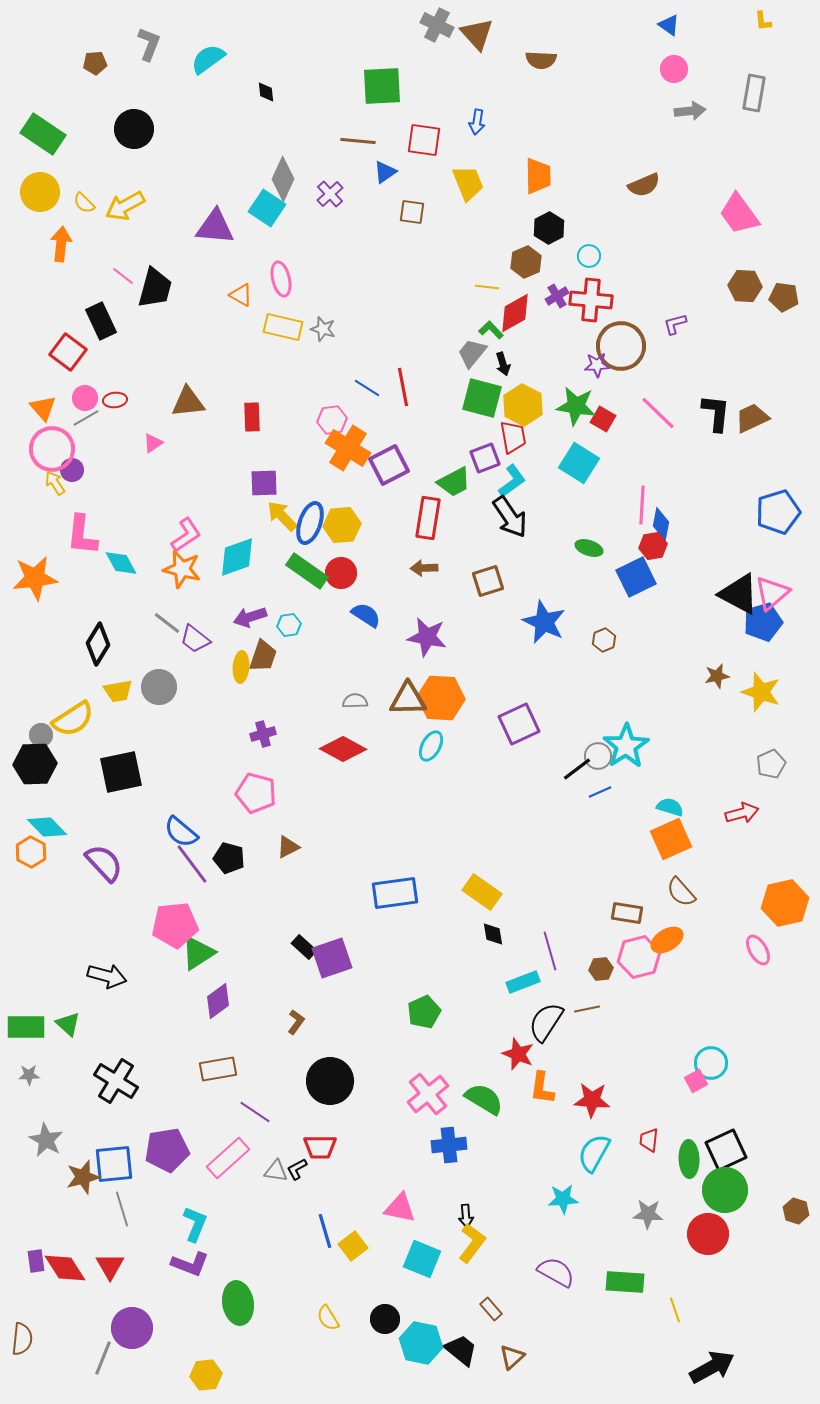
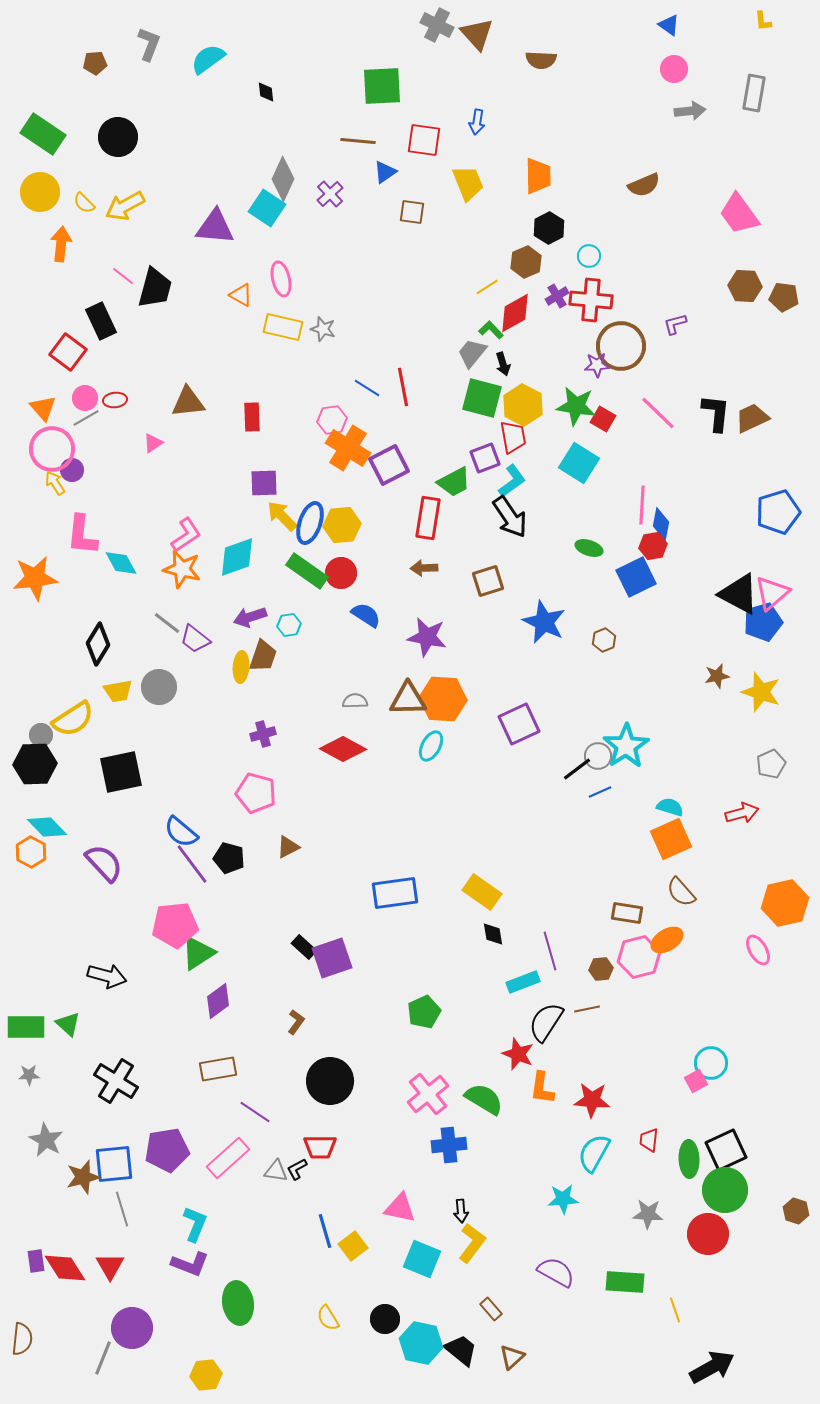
black circle at (134, 129): moved 16 px left, 8 px down
yellow line at (487, 287): rotated 40 degrees counterclockwise
orange hexagon at (441, 698): moved 2 px right, 1 px down
black arrow at (466, 1216): moved 5 px left, 5 px up
